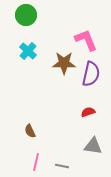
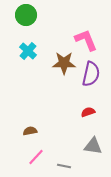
brown semicircle: rotated 104 degrees clockwise
pink line: moved 5 px up; rotated 30 degrees clockwise
gray line: moved 2 px right
